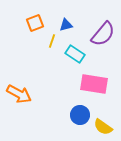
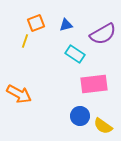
orange square: moved 1 px right
purple semicircle: rotated 20 degrees clockwise
yellow line: moved 27 px left
pink rectangle: rotated 16 degrees counterclockwise
blue circle: moved 1 px down
yellow semicircle: moved 1 px up
